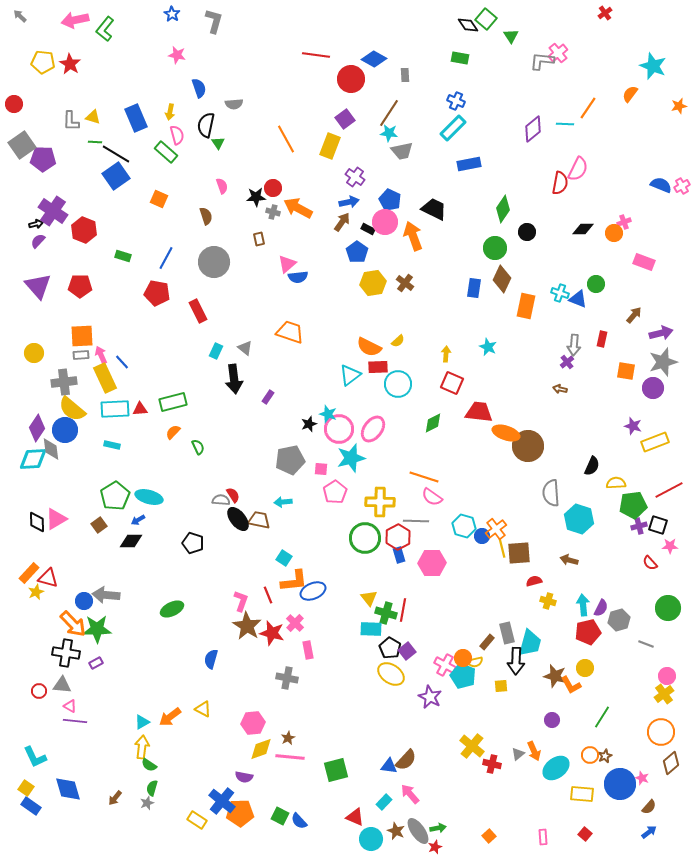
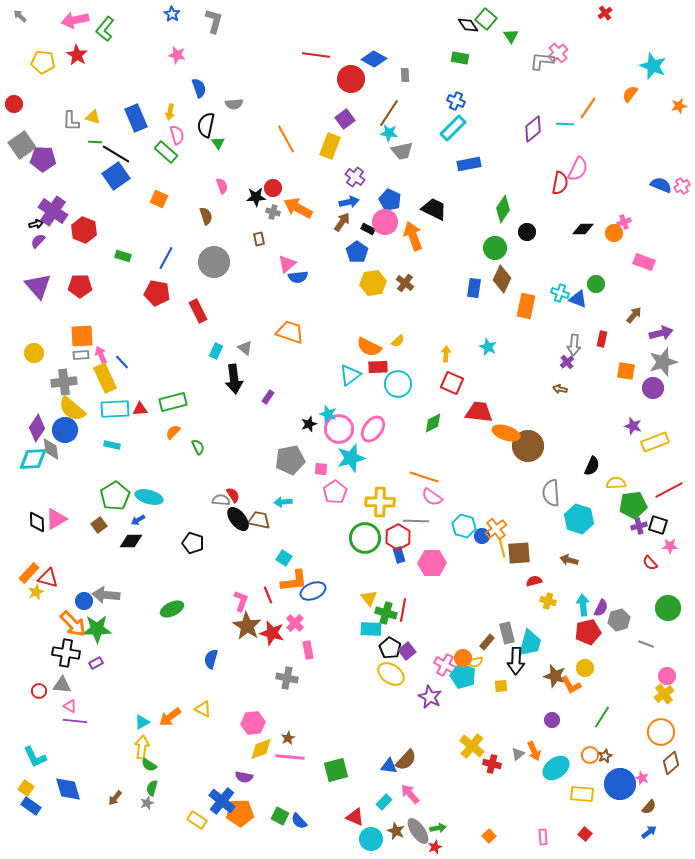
red star at (70, 64): moved 7 px right, 9 px up
